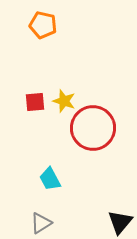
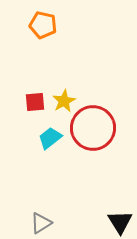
yellow star: rotated 25 degrees clockwise
cyan trapezoid: moved 41 px up; rotated 80 degrees clockwise
black triangle: rotated 12 degrees counterclockwise
